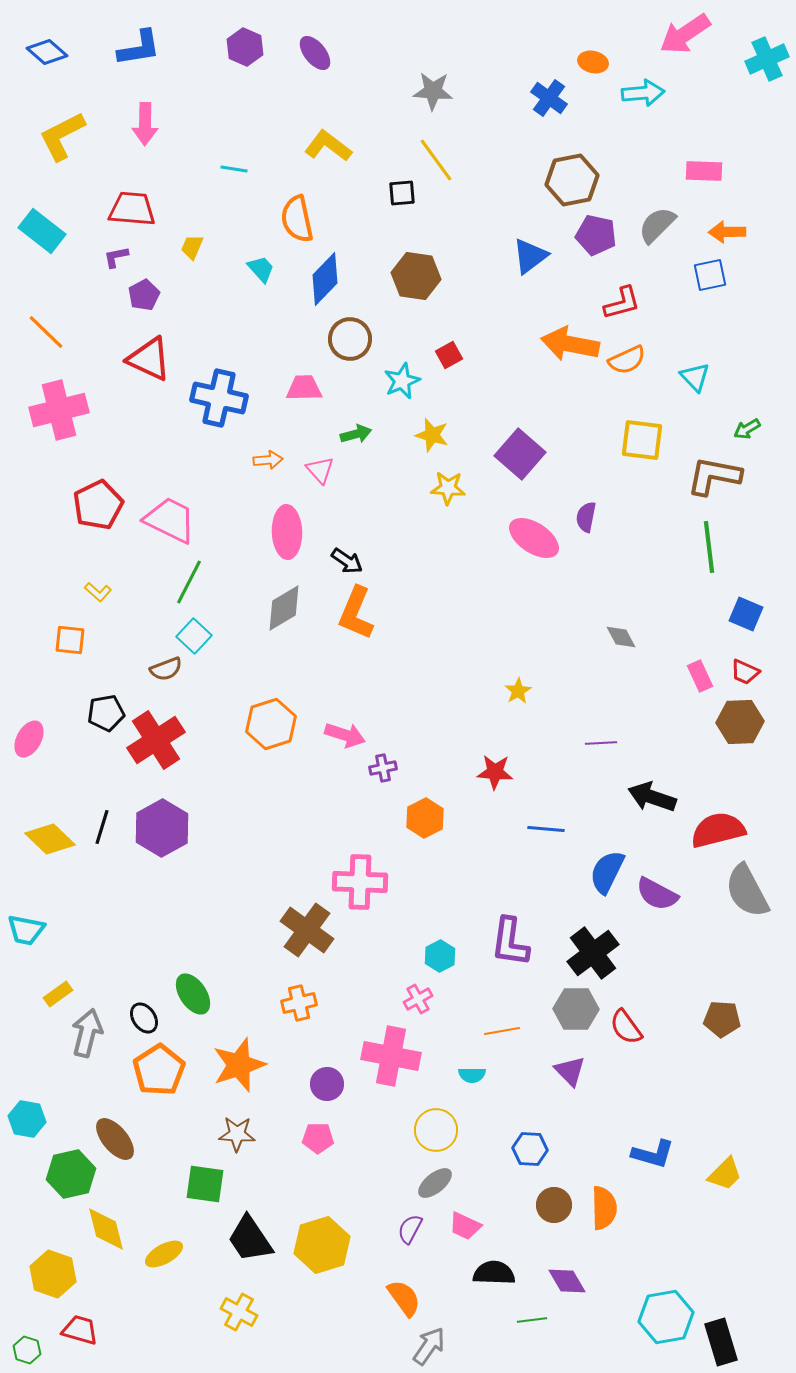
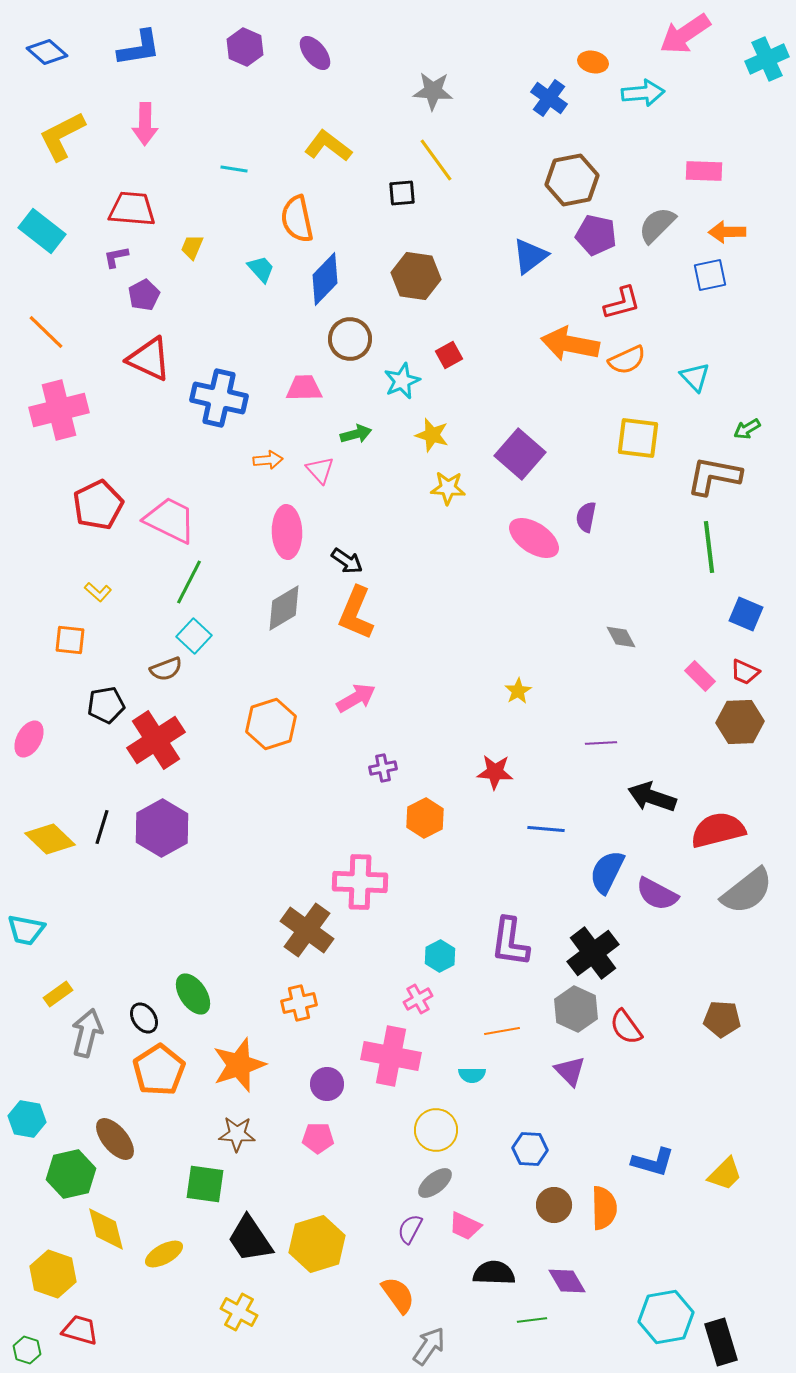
yellow square at (642, 440): moved 4 px left, 2 px up
pink rectangle at (700, 676): rotated 20 degrees counterclockwise
black pentagon at (106, 713): moved 8 px up
pink arrow at (345, 735): moved 11 px right, 37 px up; rotated 48 degrees counterclockwise
gray semicircle at (747, 891): rotated 100 degrees counterclockwise
gray hexagon at (576, 1009): rotated 24 degrees clockwise
blue L-shape at (653, 1154): moved 8 px down
yellow hexagon at (322, 1245): moved 5 px left, 1 px up
orange semicircle at (404, 1298): moved 6 px left, 3 px up
